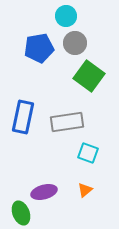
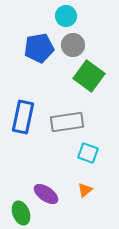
gray circle: moved 2 px left, 2 px down
purple ellipse: moved 2 px right, 2 px down; rotated 50 degrees clockwise
